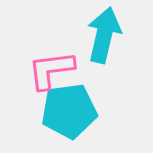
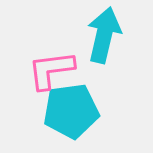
cyan pentagon: moved 2 px right
